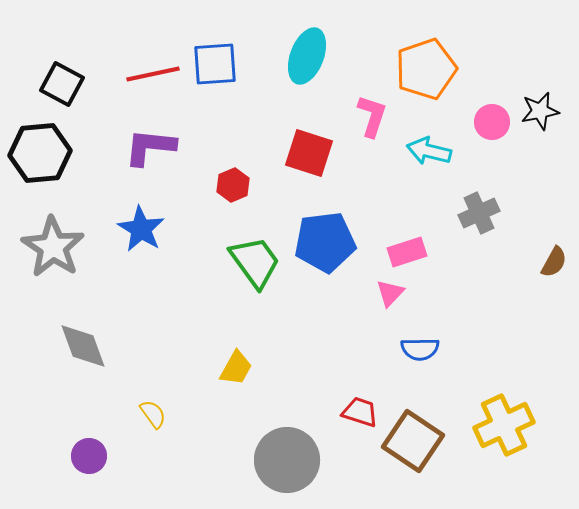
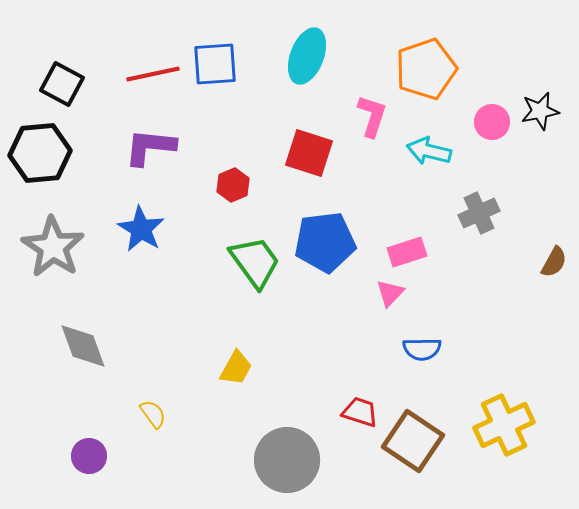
blue semicircle: moved 2 px right
